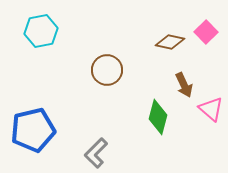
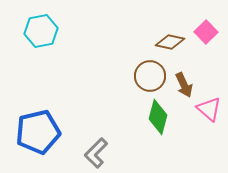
brown circle: moved 43 px right, 6 px down
pink triangle: moved 2 px left
blue pentagon: moved 5 px right, 2 px down
